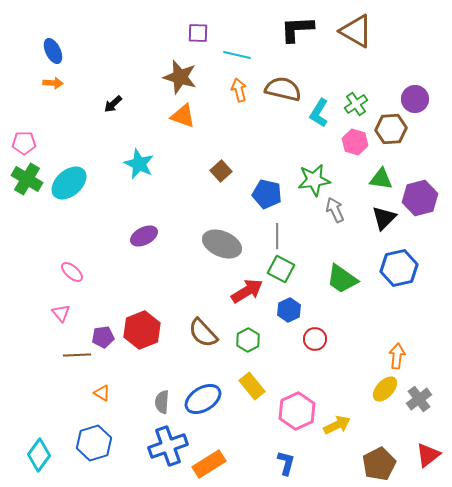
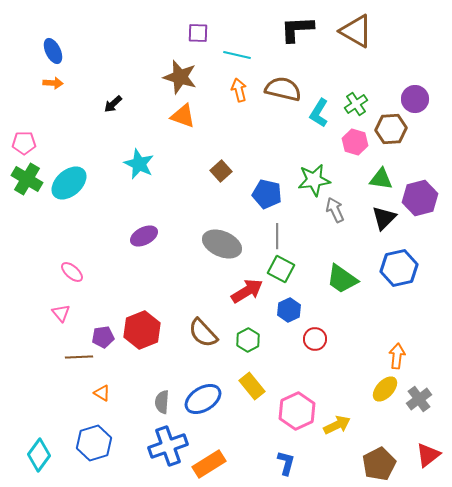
brown line at (77, 355): moved 2 px right, 2 px down
